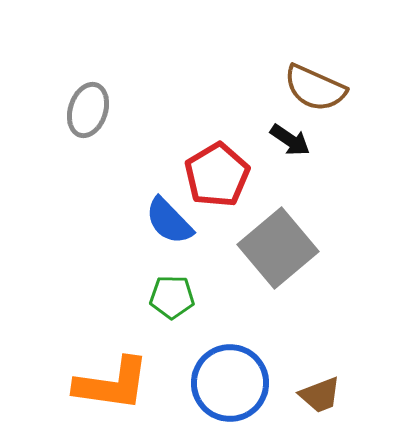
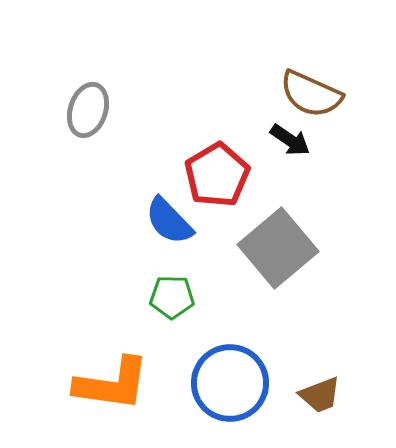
brown semicircle: moved 4 px left, 6 px down
